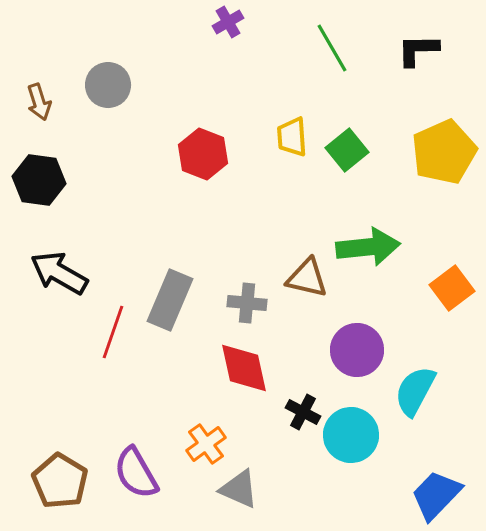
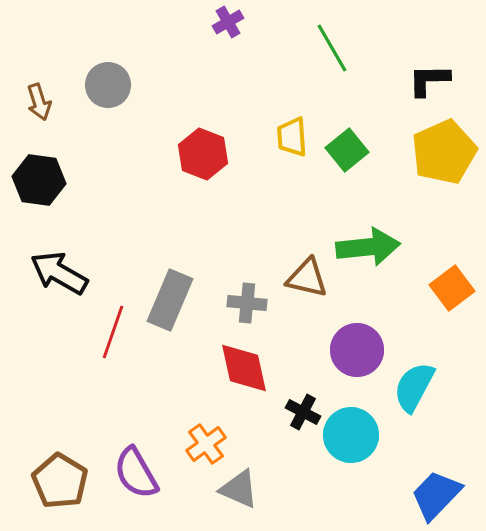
black L-shape: moved 11 px right, 30 px down
cyan semicircle: moved 1 px left, 4 px up
